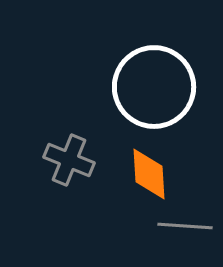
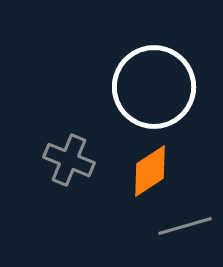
orange diamond: moved 1 px right, 3 px up; rotated 60 degrees clockwise
gray line: rotated 20 degrees counterclockwise
